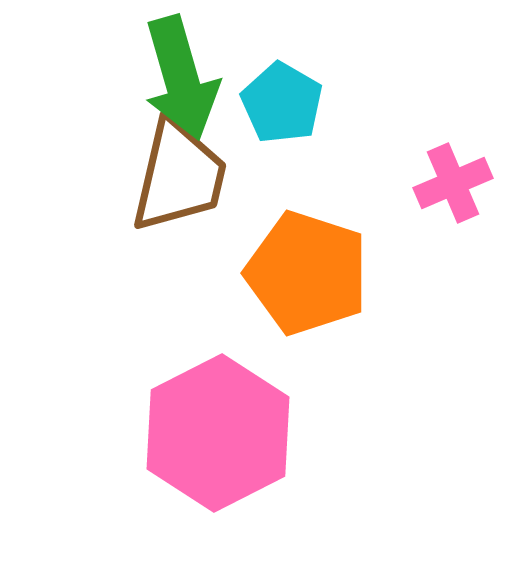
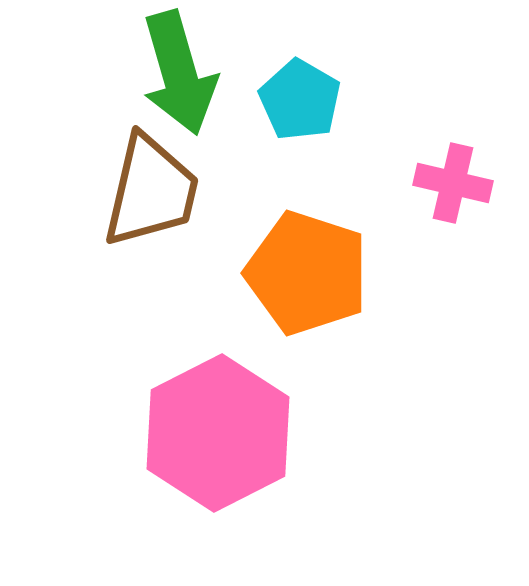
green arrow: moved 2 px left, 5 px up
cyan pentagon: moved 18 px right, 3 px up
brown trapezoid: moved 28 px left, 15 px down
pink cross: rotated 36 degrees clockwise
